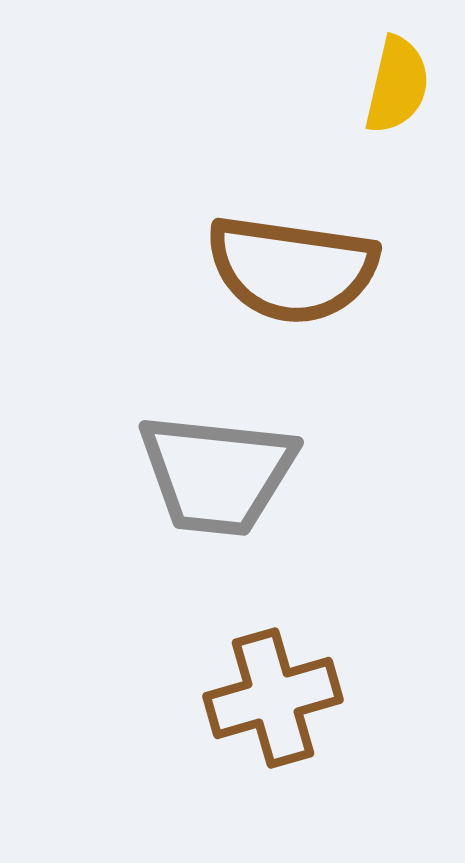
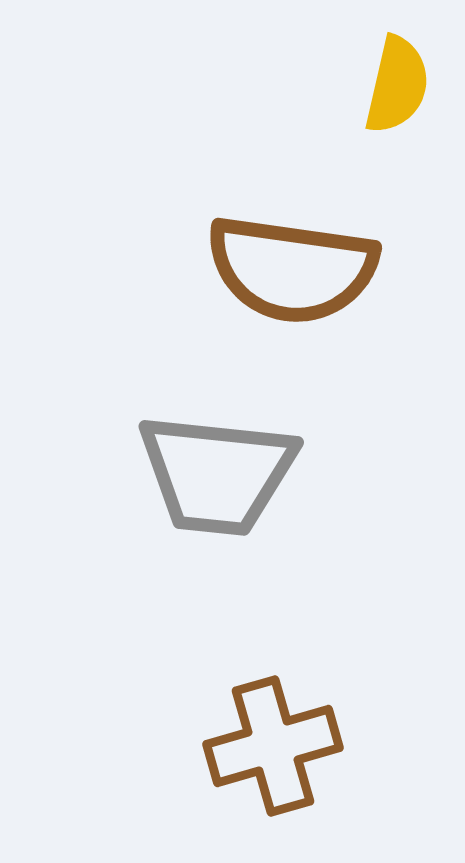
brown cross: moved 48 px down
